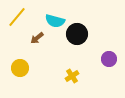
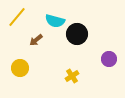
brown arrow: moved 1 px left, 2 px down
